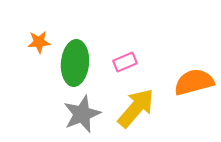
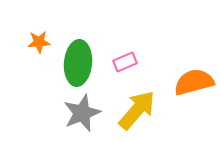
green ellipse: moved 3 px right
yellow arrow: moved 1 px right, 2 px down
gray star: moved 1 px up
